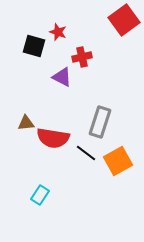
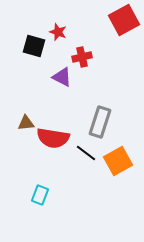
red square: rotated 8 degrees clockwise
cyan rectangle: rotated 12 degrees counterclockwise
